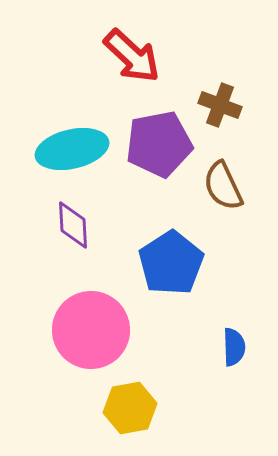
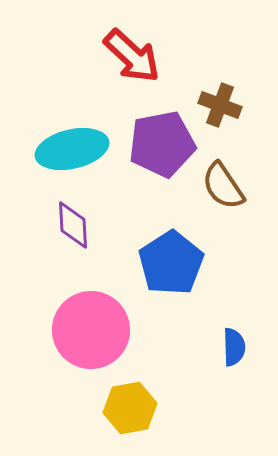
purple pentagon: moved 3 px right
brown semicircle: rotated 9 degrees counterclockwise
